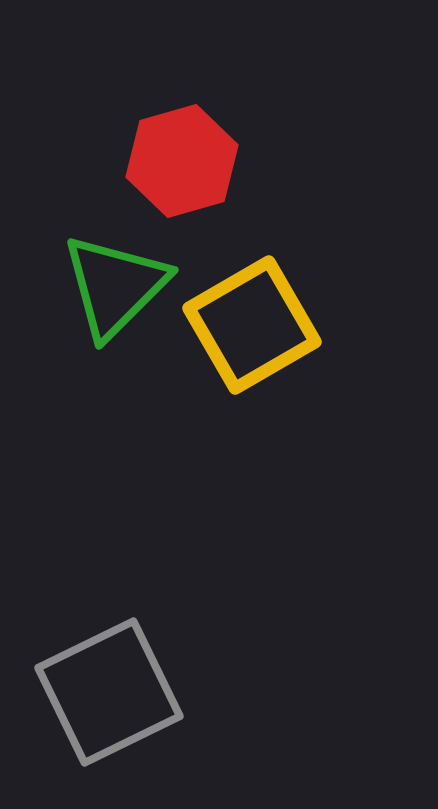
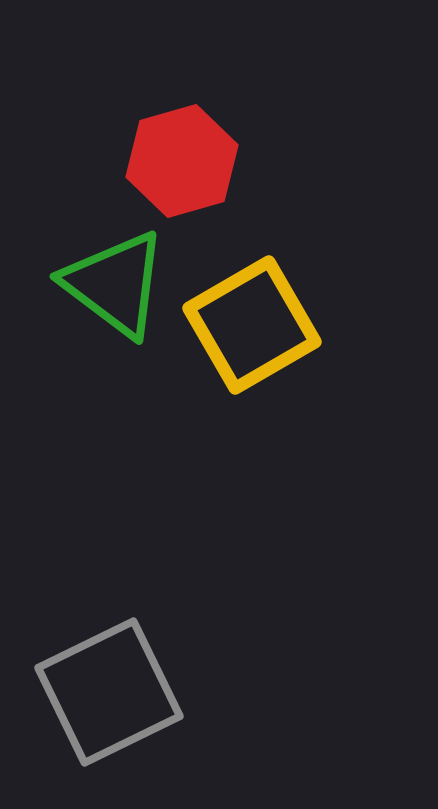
green triangle: moved 2 px up; rotated 38 degrees counterclockwise
